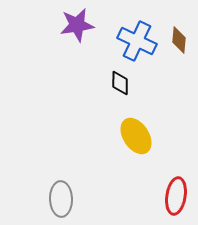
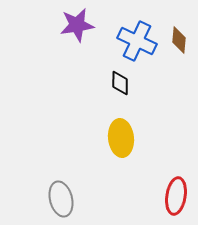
yellow ellipse: moved 15 px left, 2 px down; rotated 27 degrees clockwise
gray ellipse: rotated 12 degrees counterclockwise
